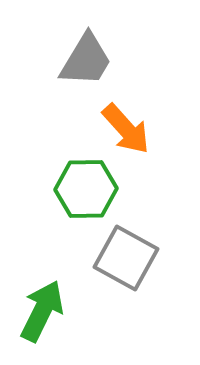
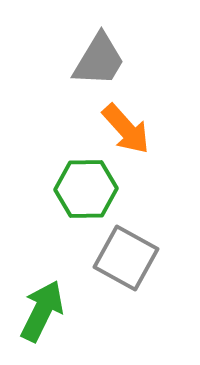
gray trapezoid: moved 13 px right
